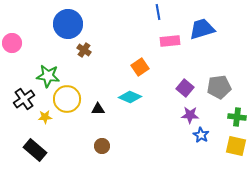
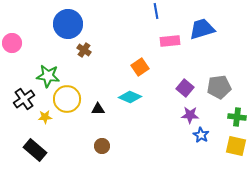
blue line: moved 2 px left, 1 px up
